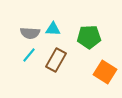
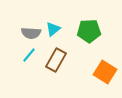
cyan triangle: rotated 42 degrees counterclockwise
gray semicircle: moved 1 px right
green pentagon: moved 6 px up
